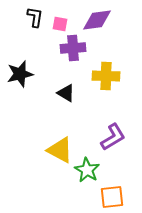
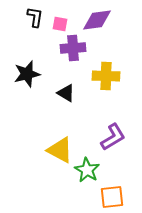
black star: moved 7 px right
